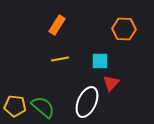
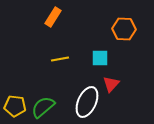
orange rectangle: moved 4 px left, 8 px up
cyan square: moved 3 px up
red triangle: moved 1 px down
green semicircle: rotated 80 degrees counterclockwise
